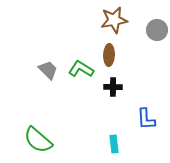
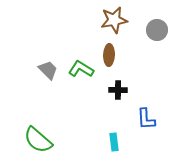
black cross: moved 5 px right, 3 px down
cyan rectangle: moved 2 px up
